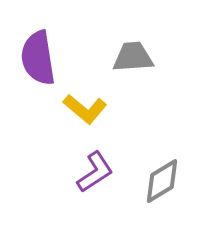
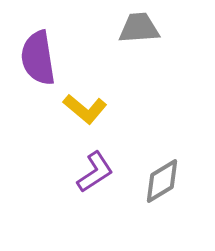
gray trapezoid: moved 6 px right, 29 px up
